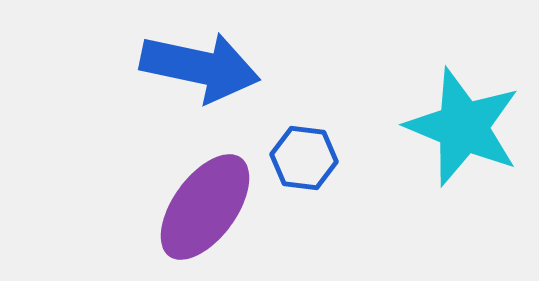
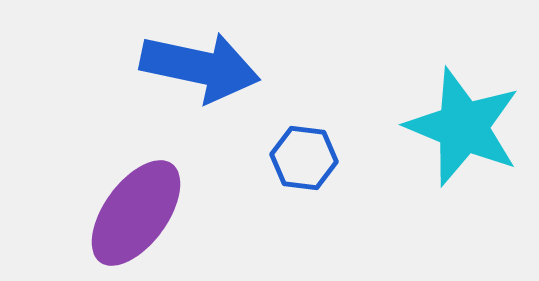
purple ellipse: moved 69 px left, 6 px down
